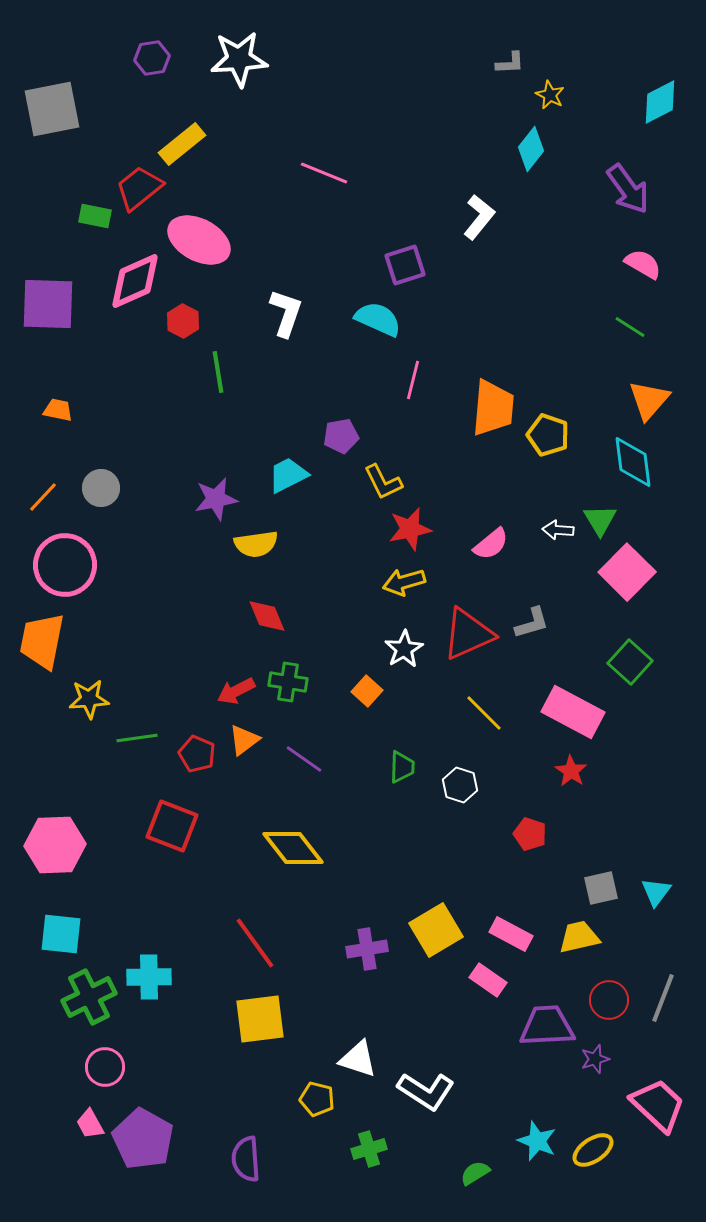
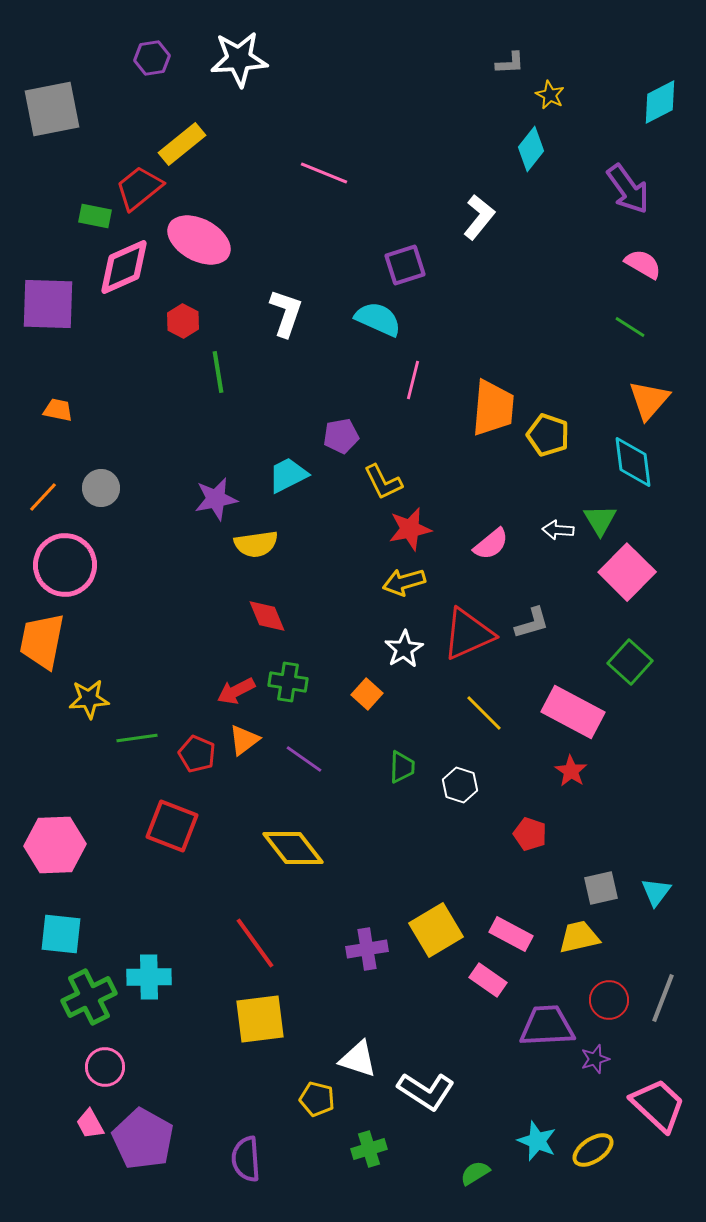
pink diamond at (135, 281): moved 11 px left, 14 px up
orange square at (367, 691): moved 3 px down
